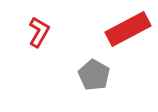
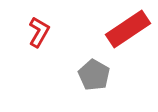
red rectangle: rotated 6 degrees counterclockwise
